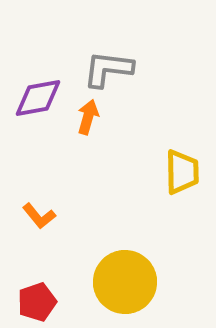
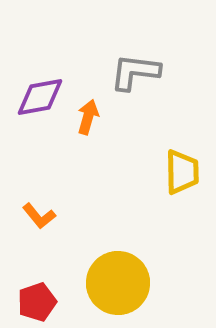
gray L-shape: moved 27 px right, 3 px down
purple diamond: moved 2 px right, 1 px up
yellow circle: moved 7 px left, 1 px down
